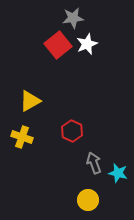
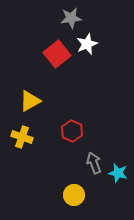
gray star: moved 2 px left
red square: moved 1 px left, 9 px down
yellow circle: moved 14 px left, 5 px up
